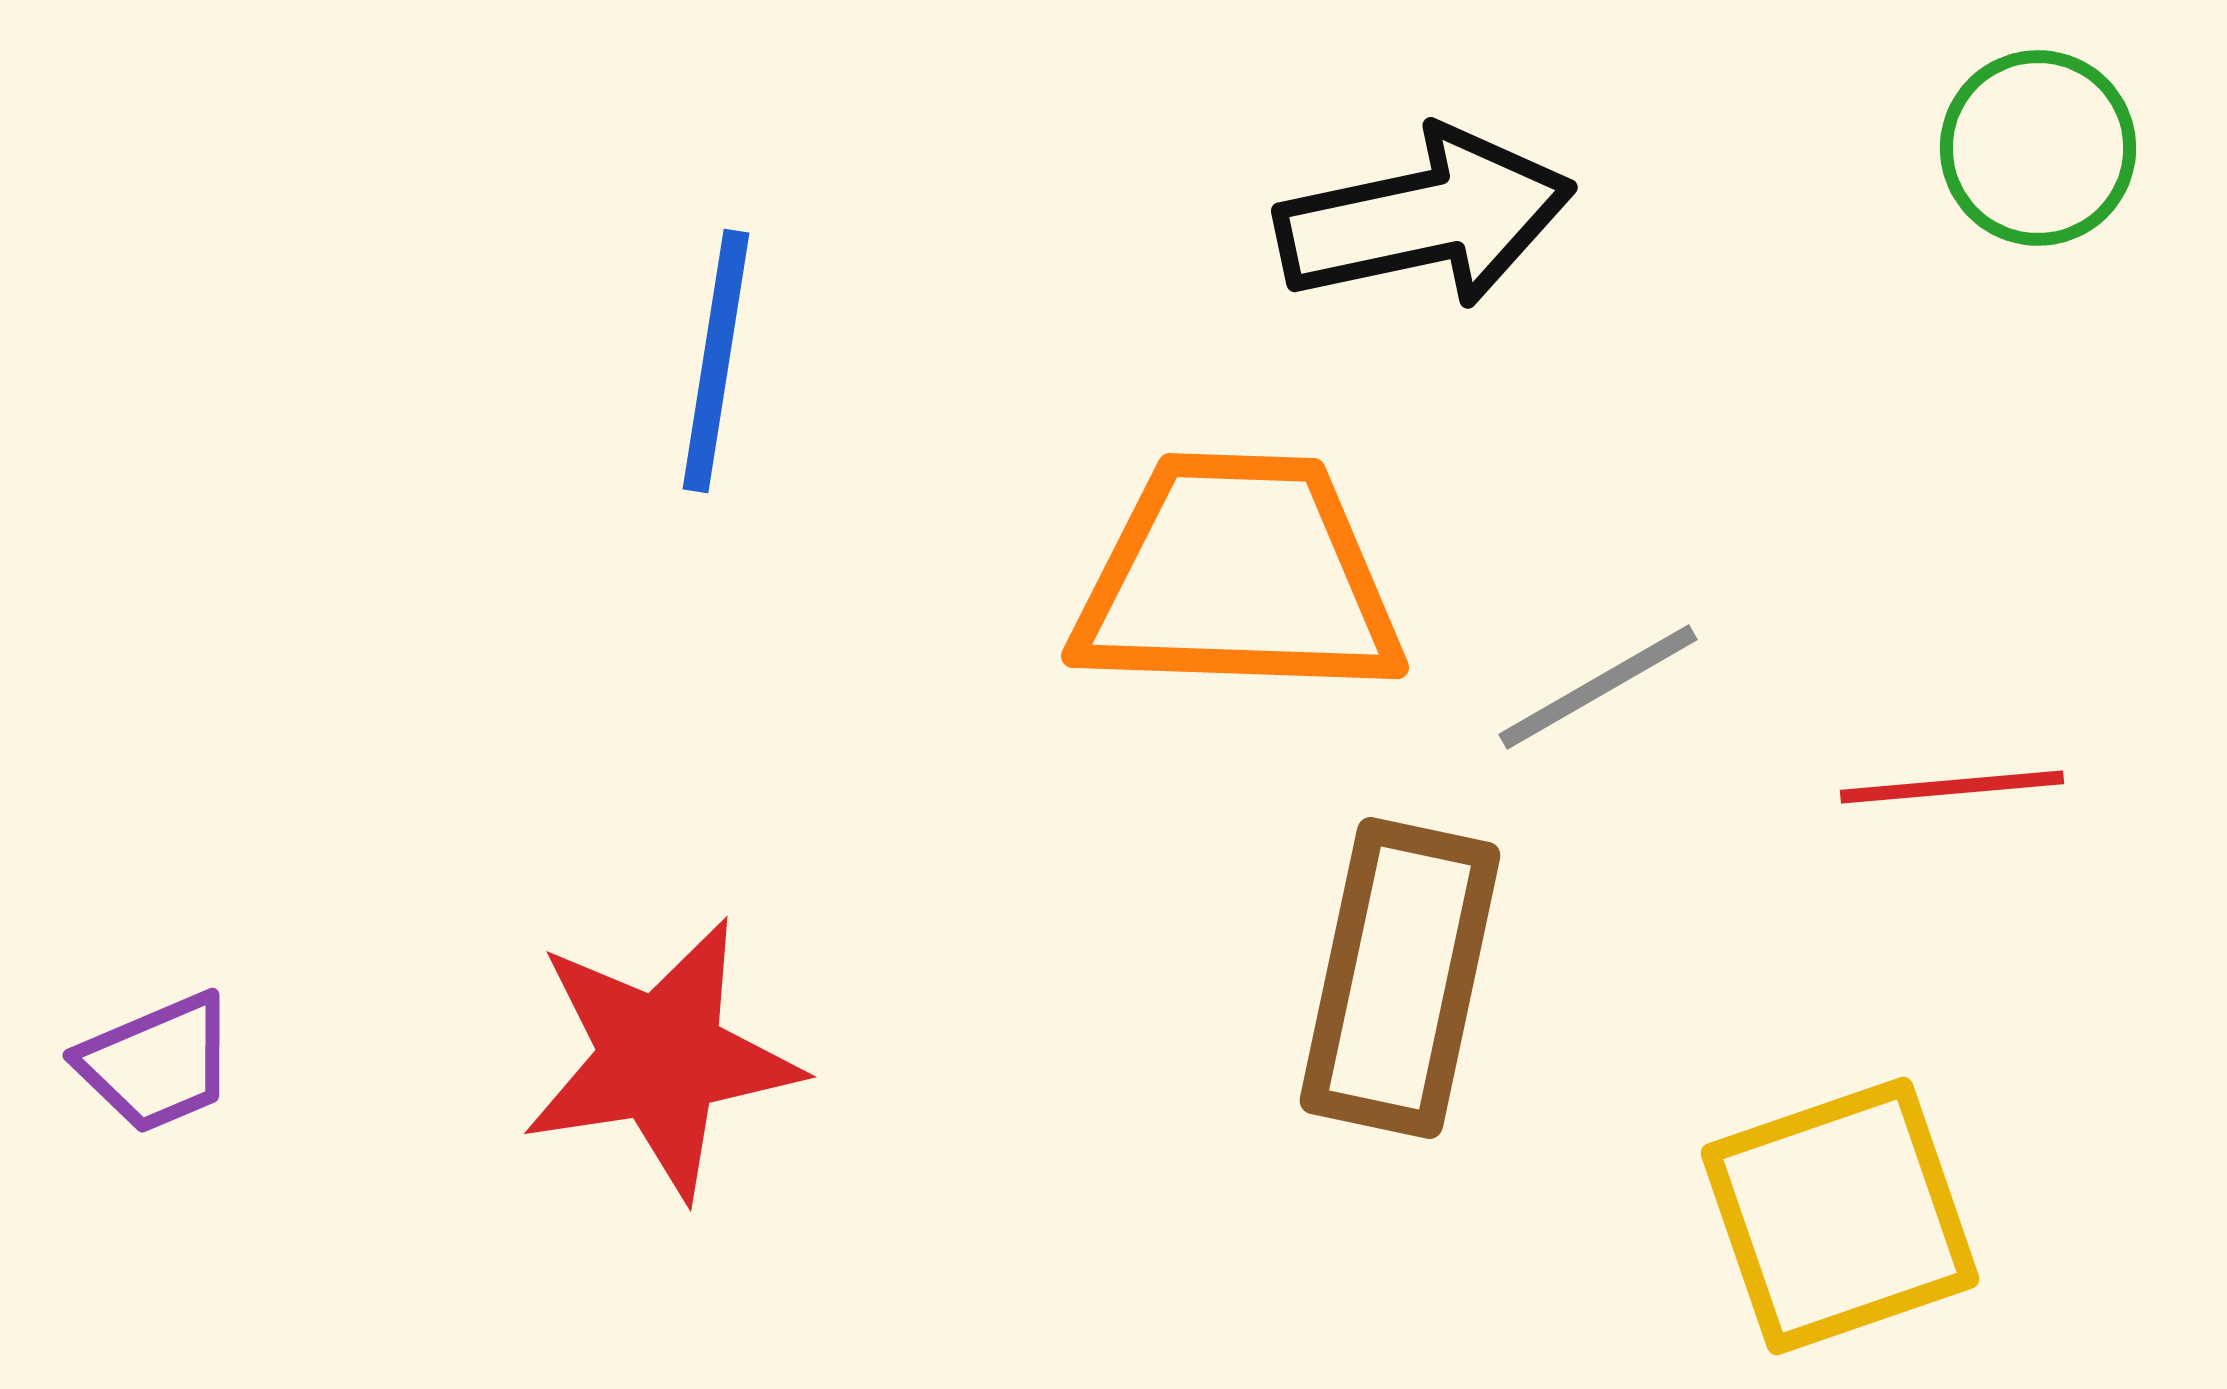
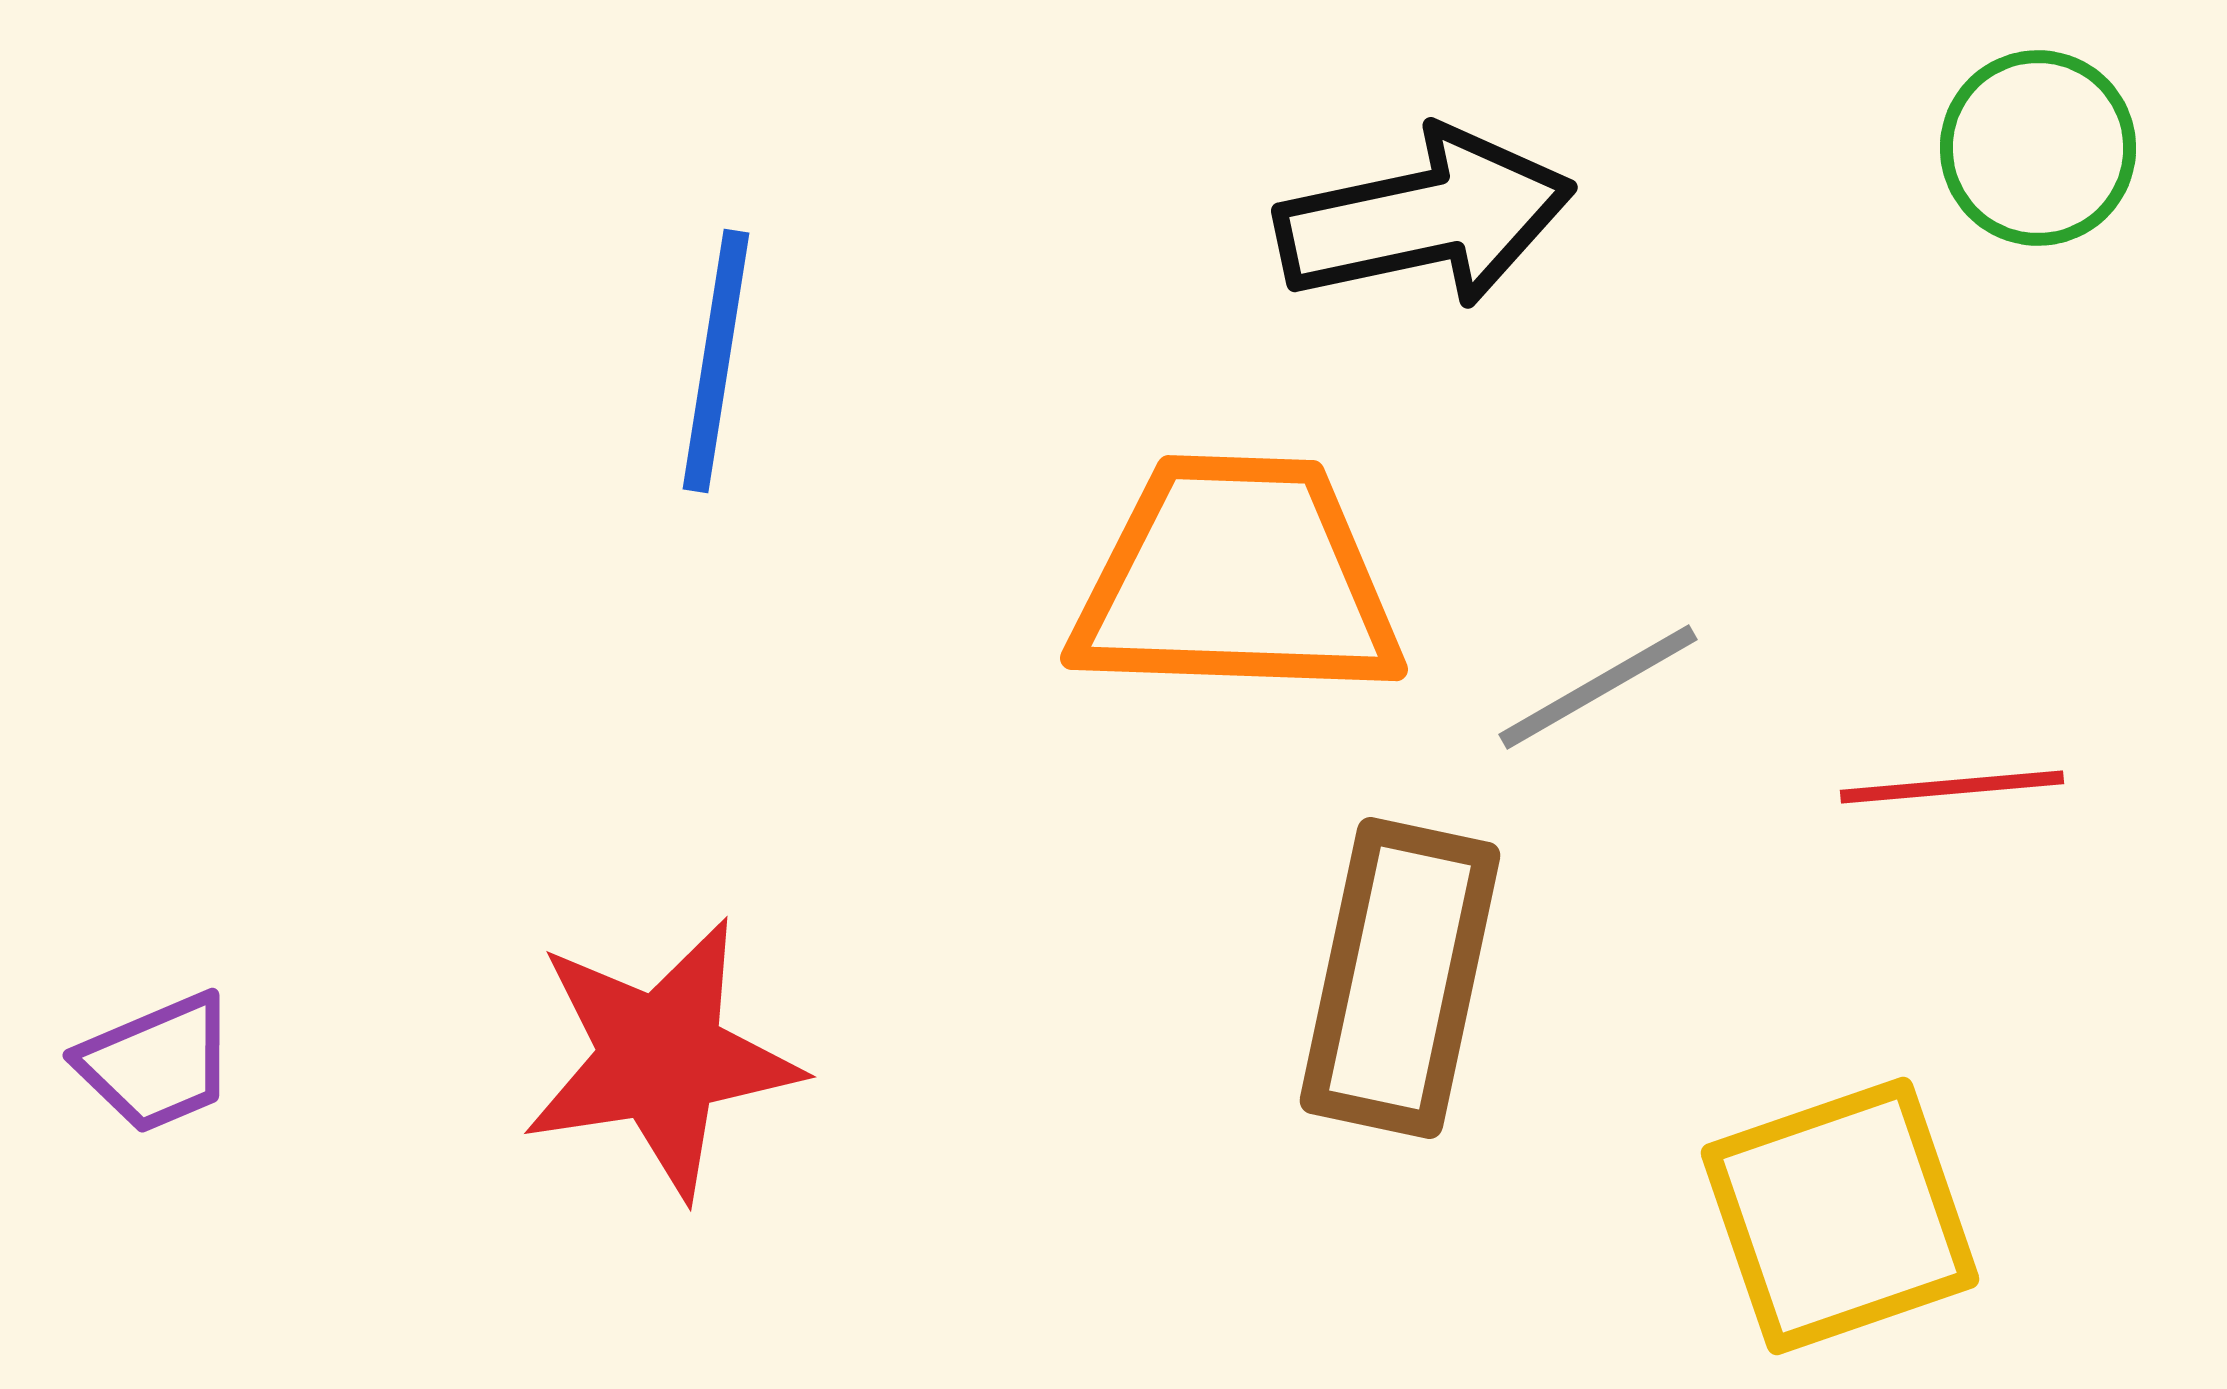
orange trapezoid: moved 1 px left, 2 px down
